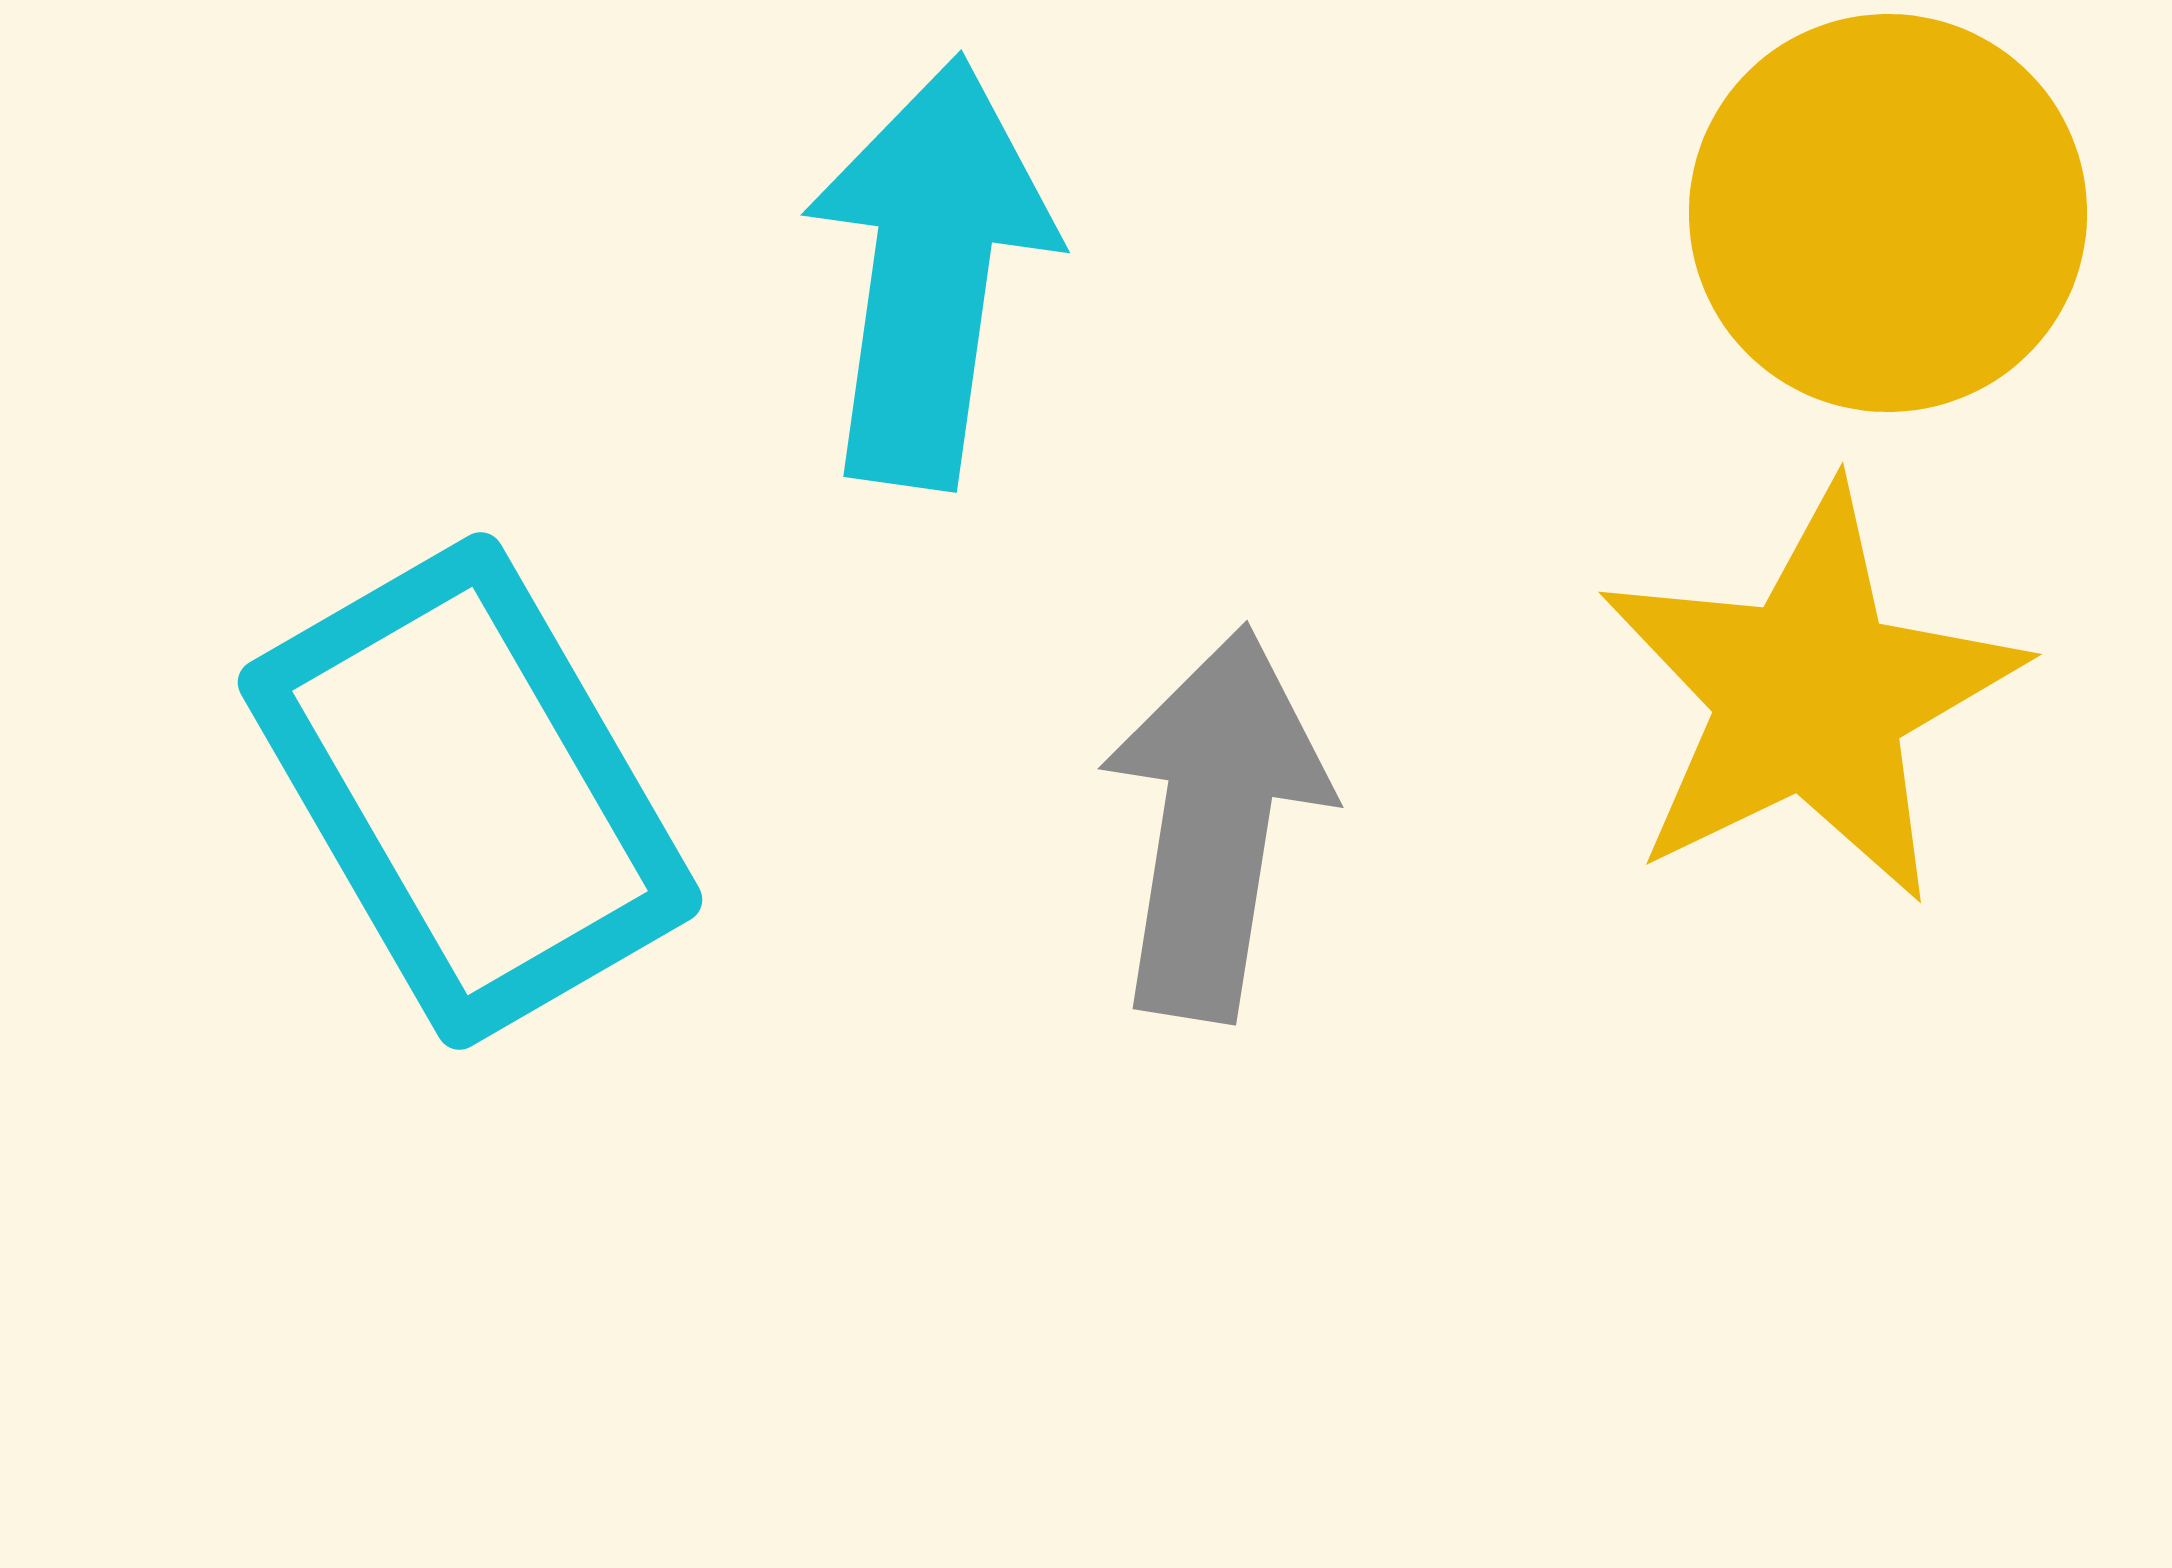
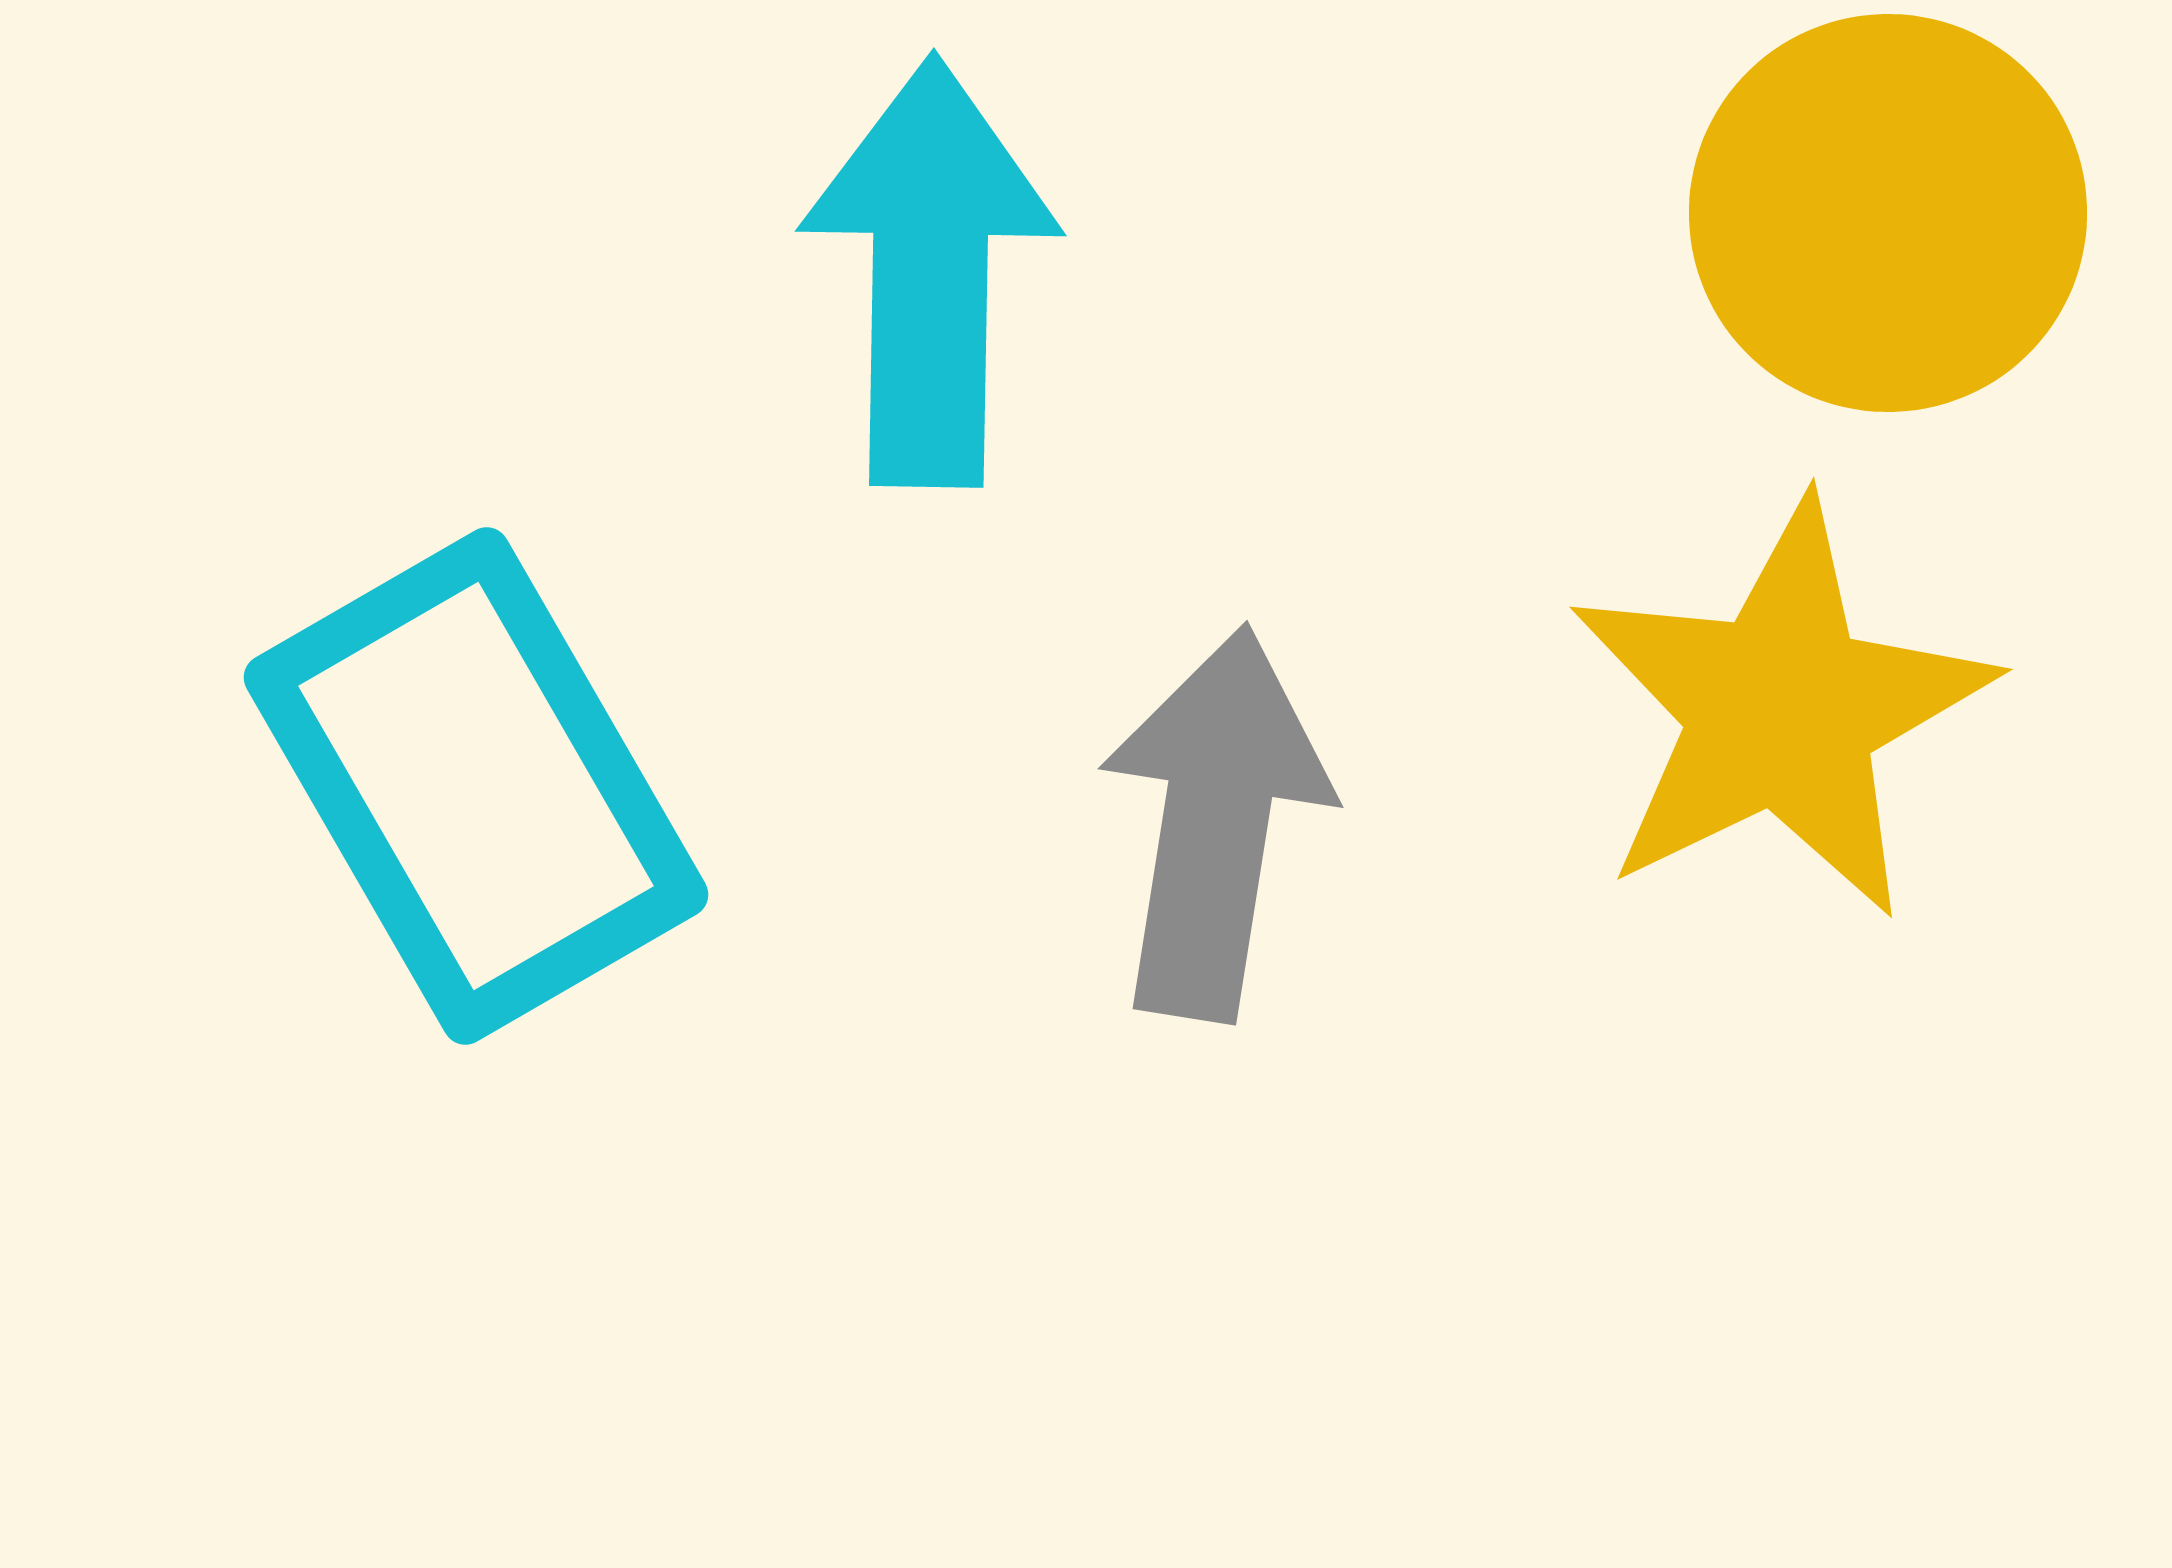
cyan arrow: rotated 7 degrees counterclockwise
yellow star: moved 29 px left, 15 px down
cyan rectangle: moved 6 px right, 5 px up
